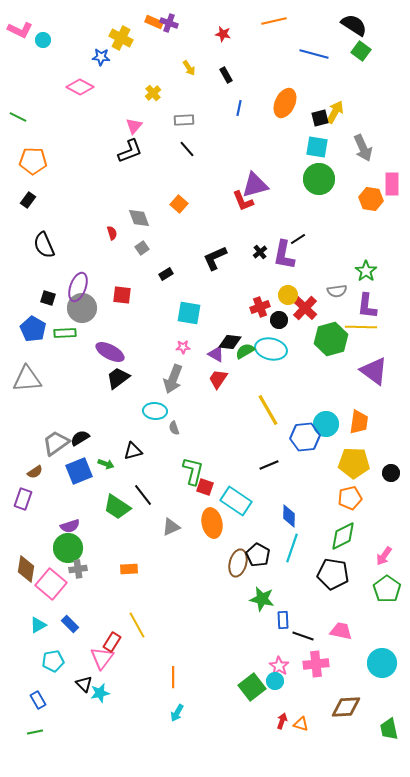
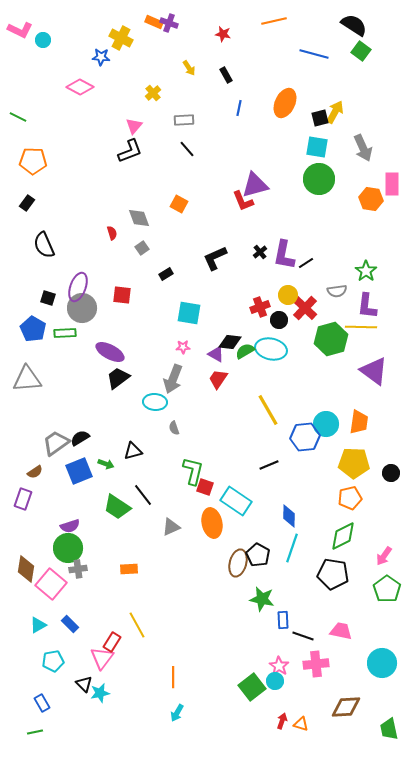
black rectangle at (28, 200): moved 1 px left, 3 px down
orange square at (179, 204): rotated 12 degrees counterclockwise
black line at (298, 239): moved 8 px right, 24 px down
cyan ellipse at (155, 411): moved 9 px up
blue rectangle at (38, 700): moved 4 px right, 3 px down
